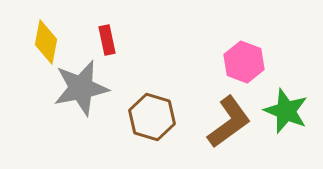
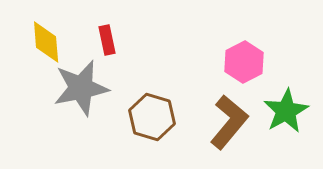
yellow diamond: rotated 15 degrees counterclockwise
pink hexagon: rotated 12 degrees clockwise
green star: rotated 21 degrees clockwise
brown L-shape: rotated 14 degrees counterclockwise
